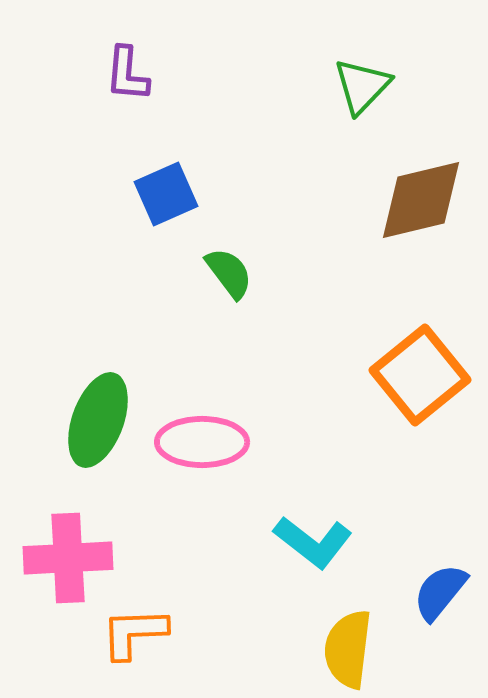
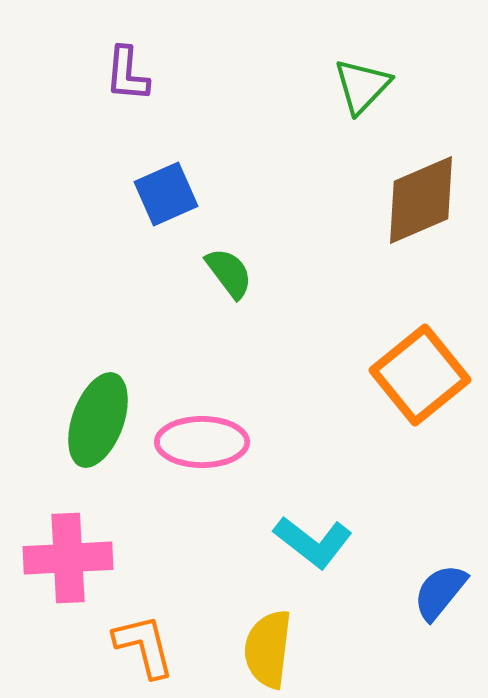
brown diamond: rotated 10 degrees counterclockwise
orange L-shape: moved 10 px right, 13 px down; rotated 78 degrees clockwise
yellow semicircle: moved 80 px left
